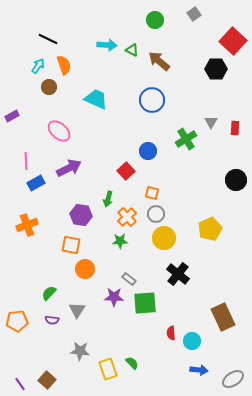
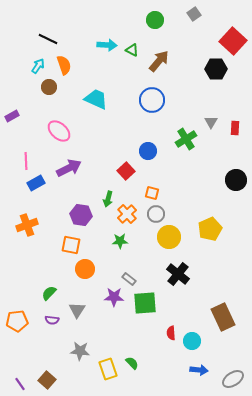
brown arrow at (159, 61): rotated 90 degrees clockwise
orange cross at (127, 217): moved 3 px up
yellow circle at (164, 238): moved 5 px right, 1 px up
